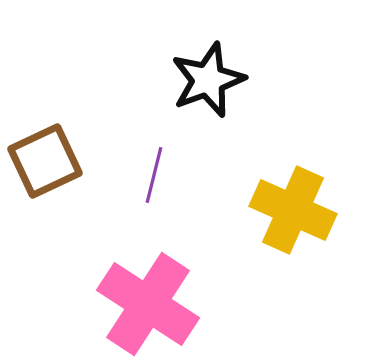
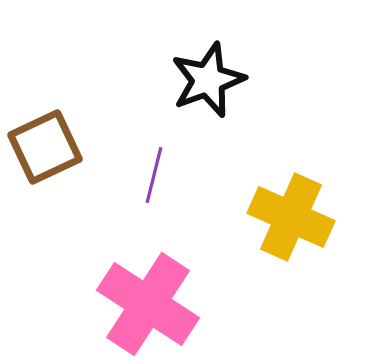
brown square: moved 14 px up
yellow cross: moved 2 px left, 7 px down
